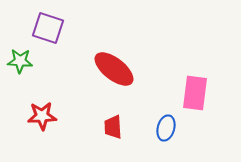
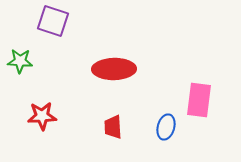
purple square: moved 5 px right, 7 px up
red ellipse: rotated 39 degrees counterclockwise
pink rectangle: moved 4 px right, 7 px down
blue ellipse: moved 1 px up
